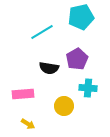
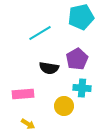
cyan line: moved 2 px left, 1 px down
cyan cross: moved 6 px left
